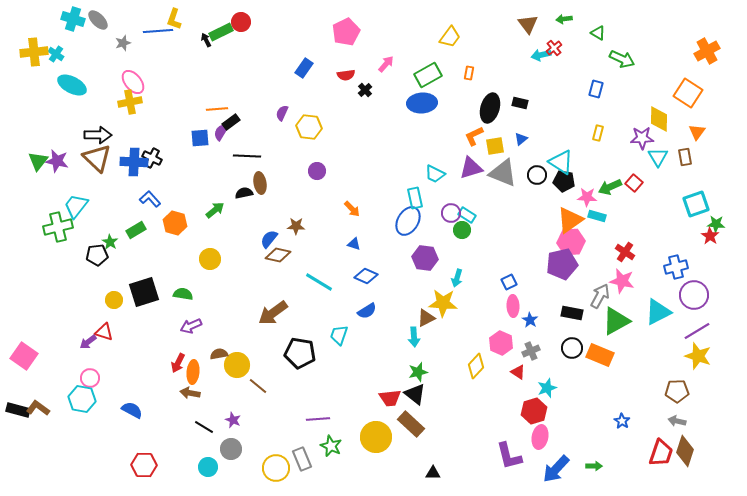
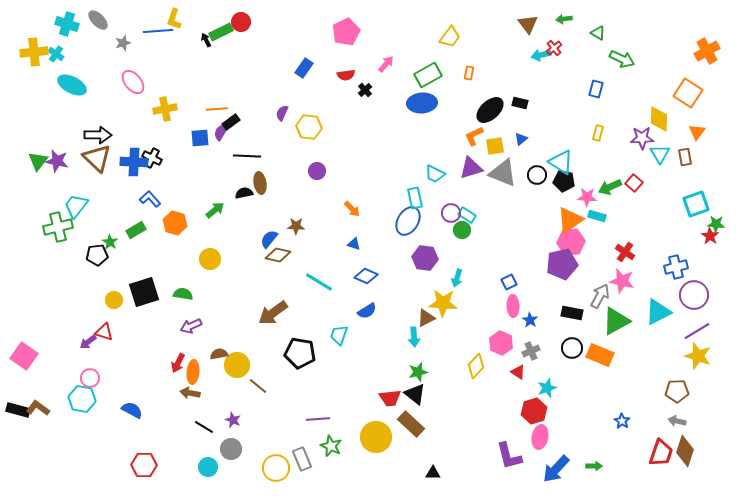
cyan cross at (73, 19): moved 6 px left, 5 px down
yellow cross at (130, 102): moved 35 px right, 7 px down
black ellipse at (490, 108): moved 2 px down; rotated 32 degrees clockwise
cyan triangle at (658, 157): moved 2 px right, 3 px up
